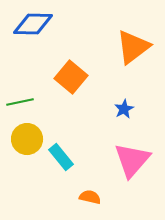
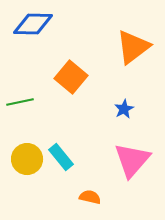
yellow circle: moved 20 px down
